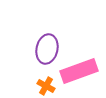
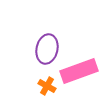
orange cross: moved 1 px right
